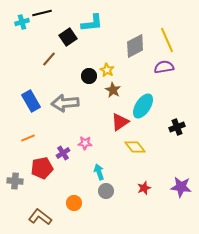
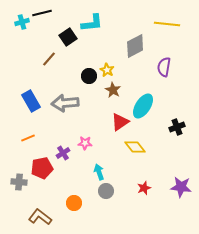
yellow line: moved 16 px up; rotated 60 degrees counterclockwise
purple semicircle: rotated 72 degrees counterclockwise
gray cross: moved 4 px right, 1 px down
